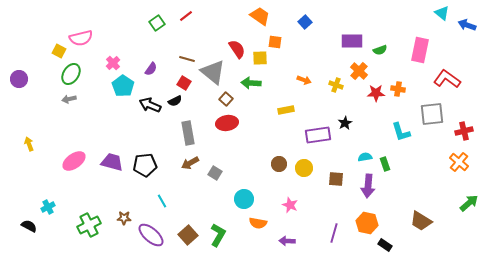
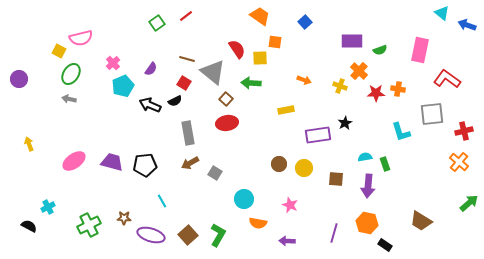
yellow cross at (336, 85): moved 4 px right, 1 px down
cyan pentagon at (123, 86): rotated 15 degrees clockwise
gray arrow at (69, 99): rotated 24 degrees clockwise
purple ellipse at (151, 235): rotated 24 degrees counterclockwise
